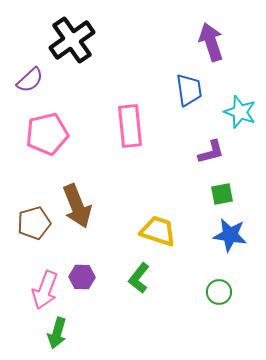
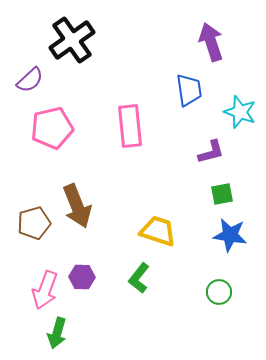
pink pentagon: moved 5 px right, 6 px up
